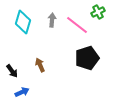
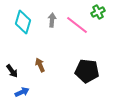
black pentagon: moved 13 px down; rotated 25 degrees clockwise
